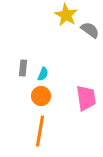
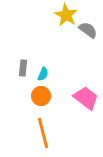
gray semicircle: moved 2 px left
pink trapezoid: rotated 44 degrees counterclockwise
orange line: moved 3 px right, 2 px down; rotated 24 degrees counterclockwise
